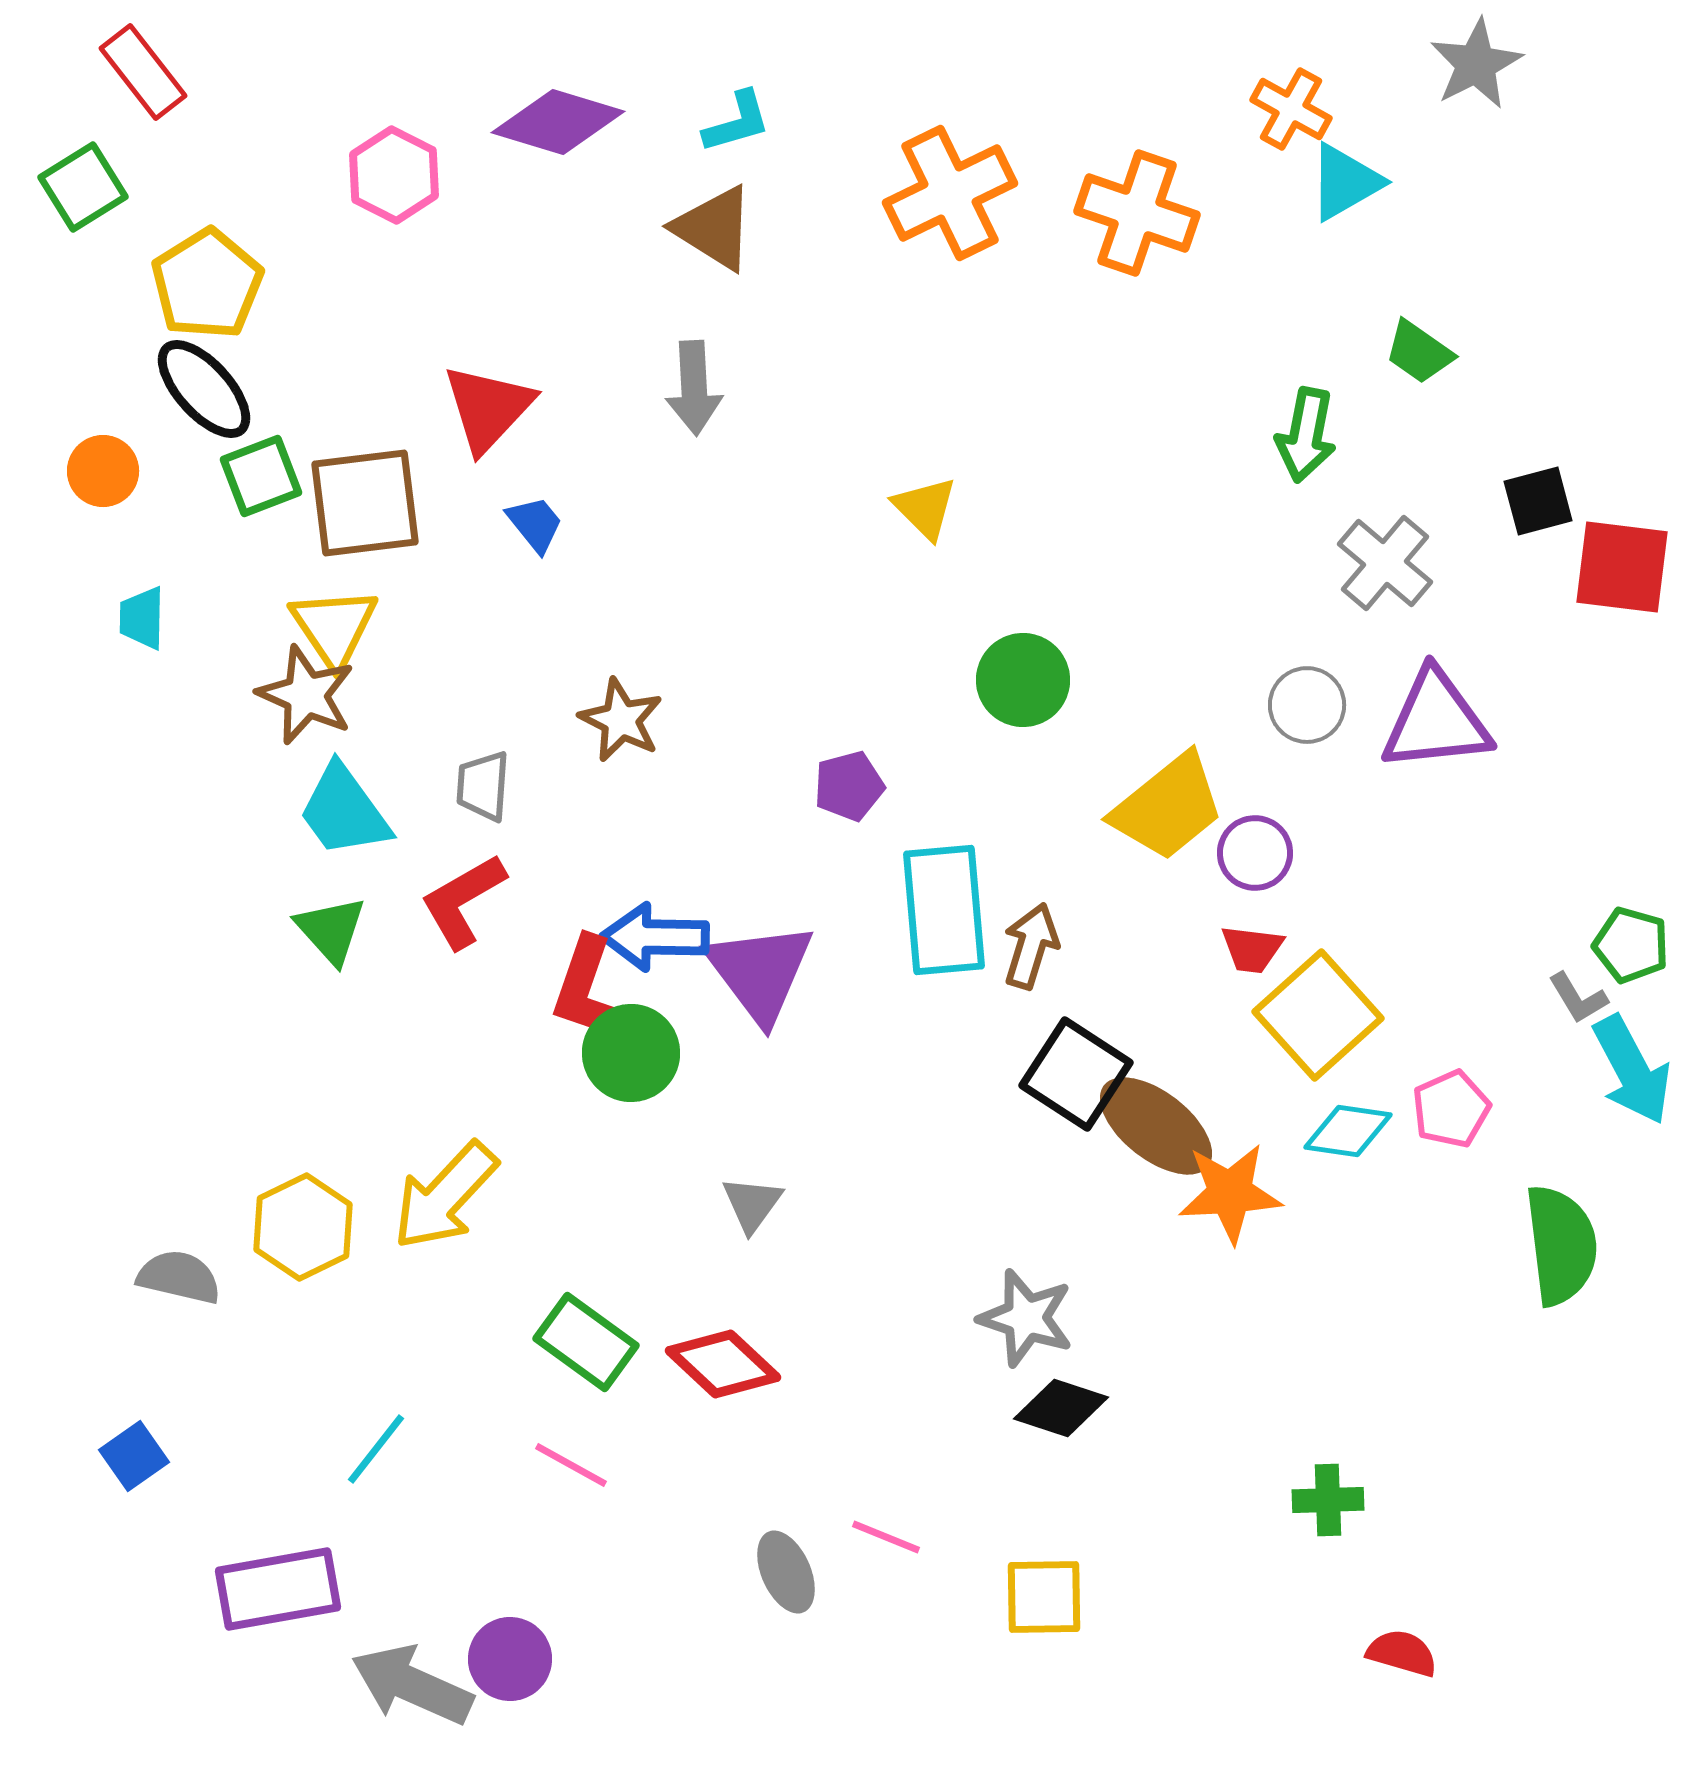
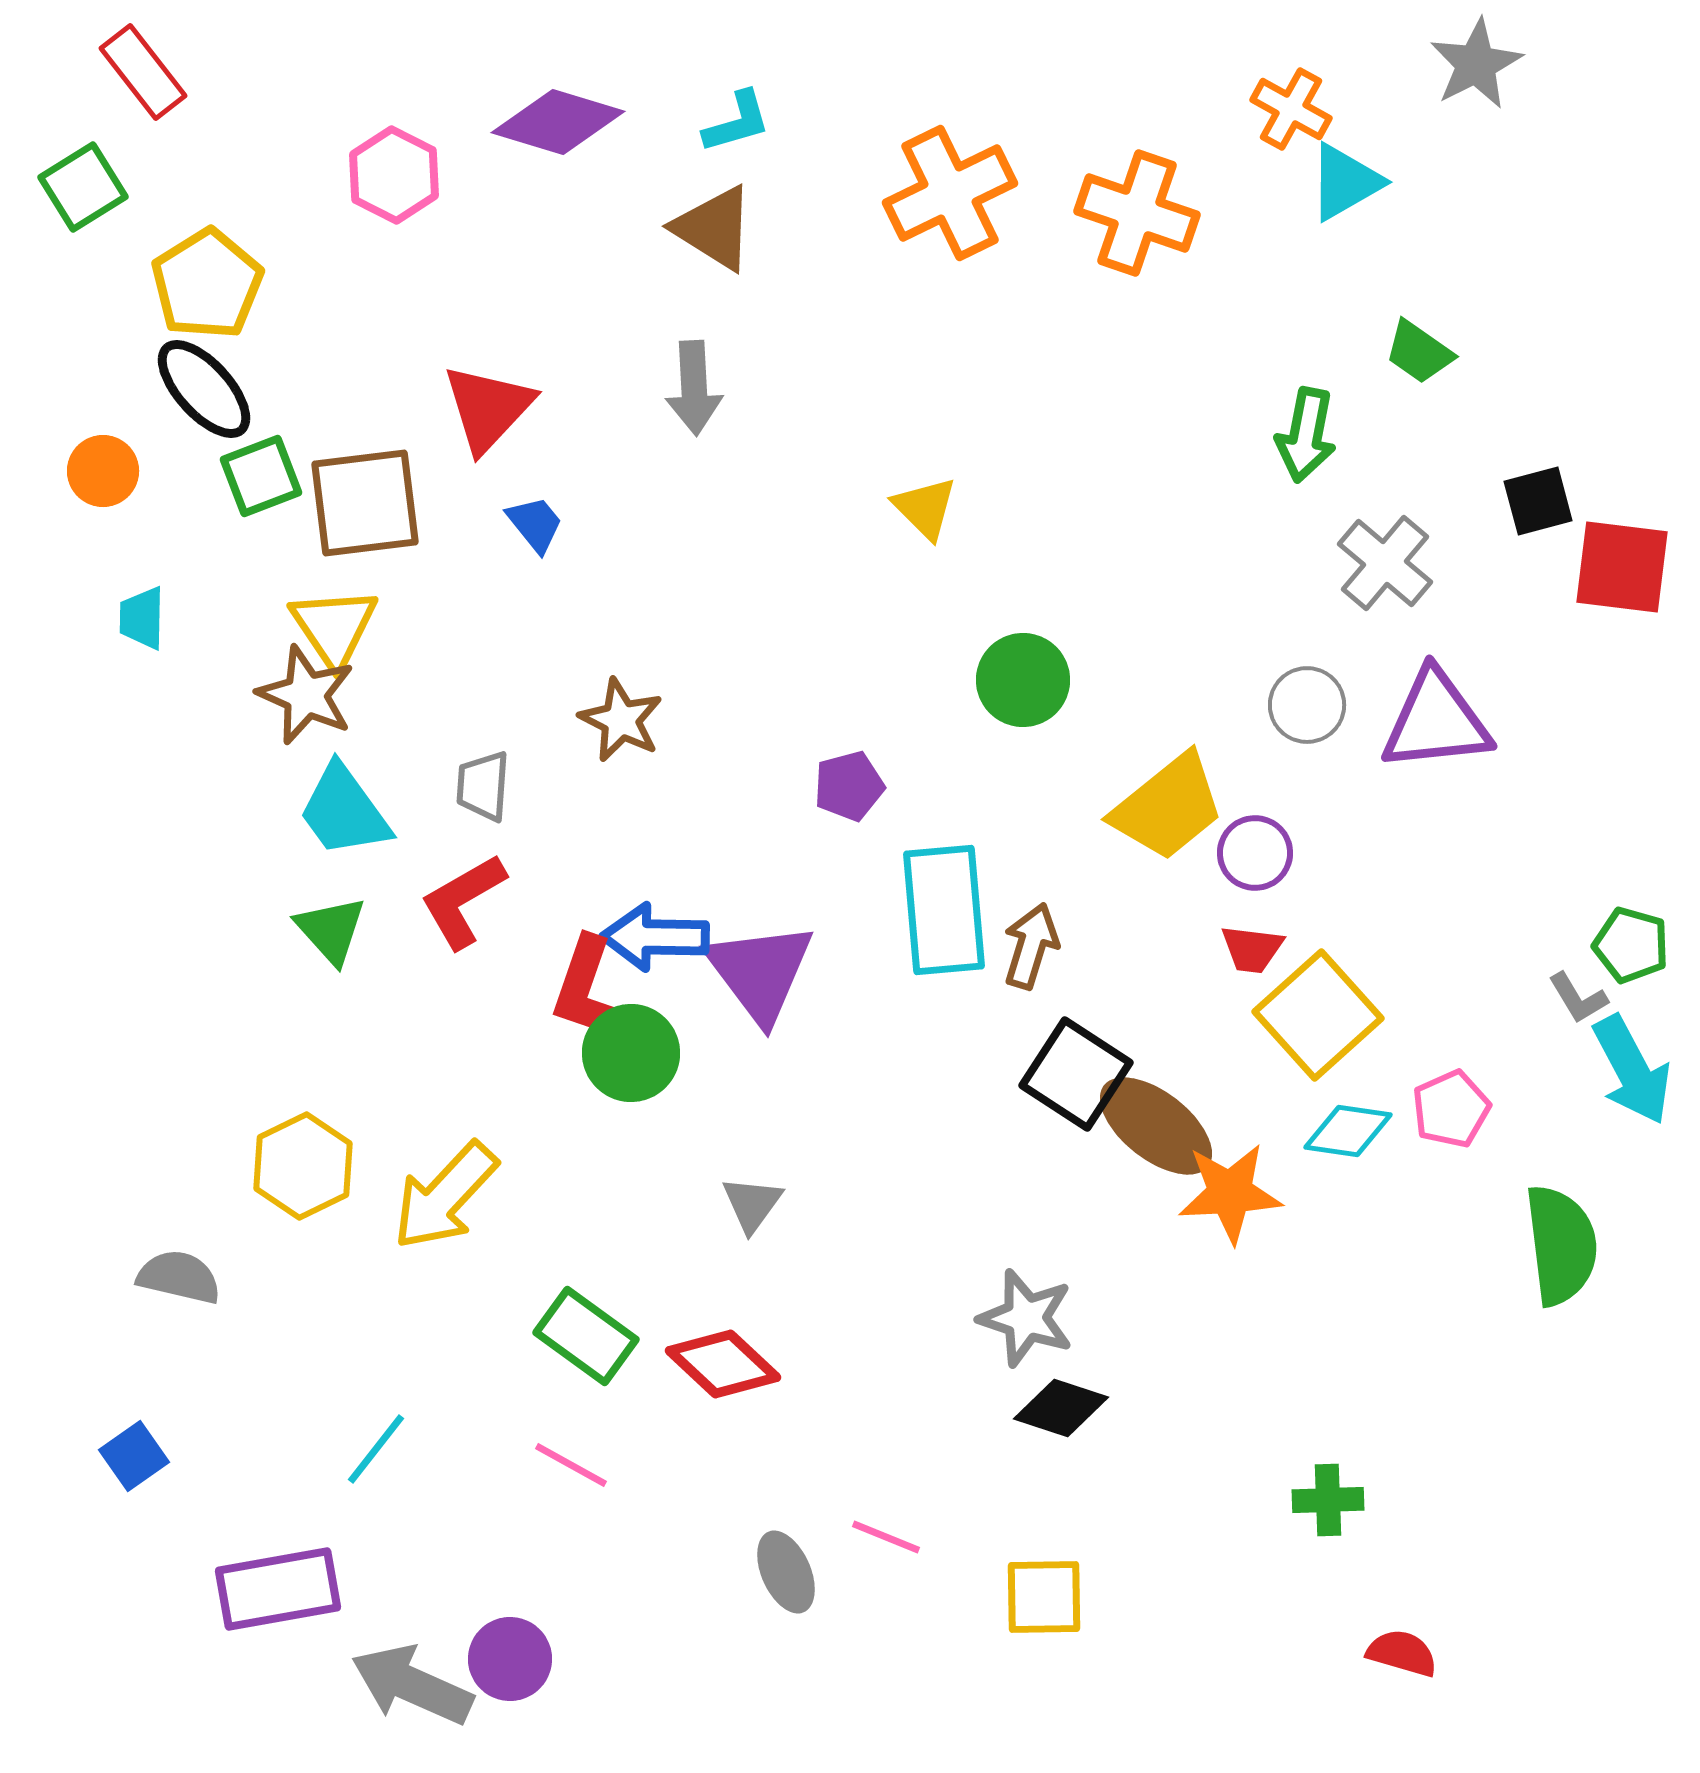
yellow hexagon at (303, 1227): moved 61 px up
green rectangle at (586, 1342): moved 6 px up
